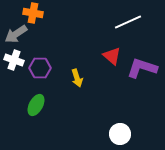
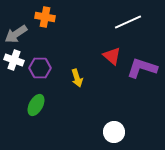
orange cross: moved 12 px right, 4 px down
white circle: moved 6 px left, 2 px up
